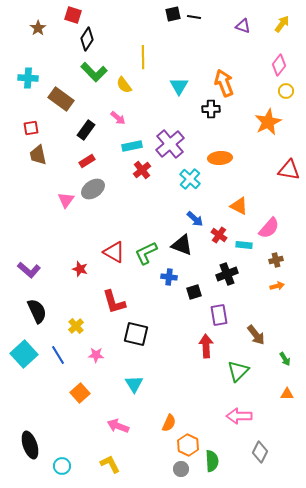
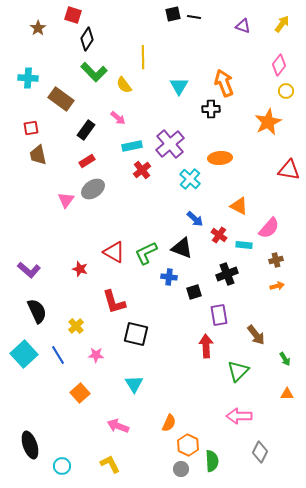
black triangle at (182, 245): moved 3 px down
